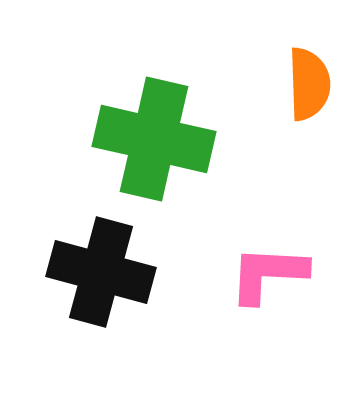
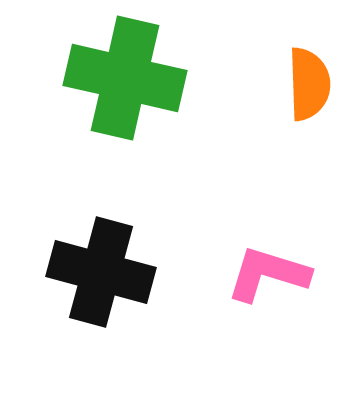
green cross: moved 29 px left, 61 px up
pink L-shape: rotated 14 degrees clockwise
